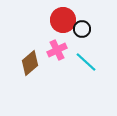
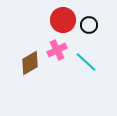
black circle: moved 7 px right, 4 px up
brown diamond: rotated 10 degrees clockwise
